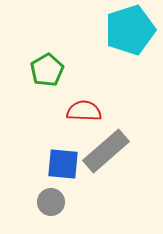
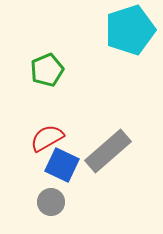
green pentagon: rotated 8 degrees clockwise
red semicircle: moved 37 px left, 27 px down; rotated 32 degrees counterclockwise
gray rectangle: moved 2 px right
blue square: moved 1 px left, 1 px down; rotated 20 degrees clockwise
